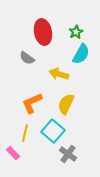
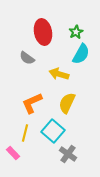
yellow semicircle: moved 1 px right, 1 px up
